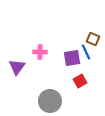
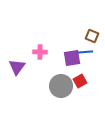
brown square: moved 1 px left, 3 px up
blue line: moved 1 px left; rotated 70 degrees counterclockwise
gray circle: moved 11 px right, 15 px up
